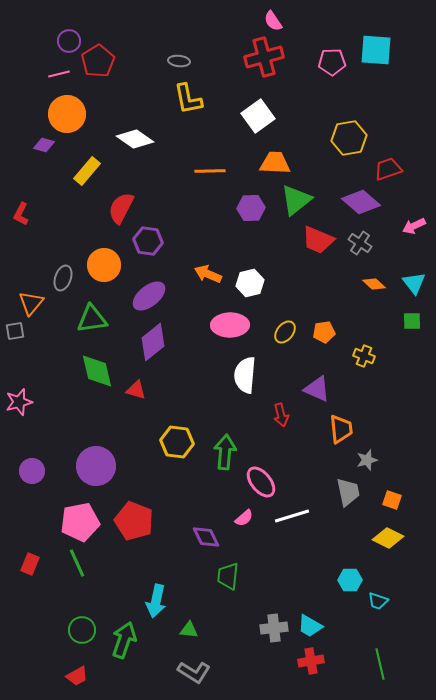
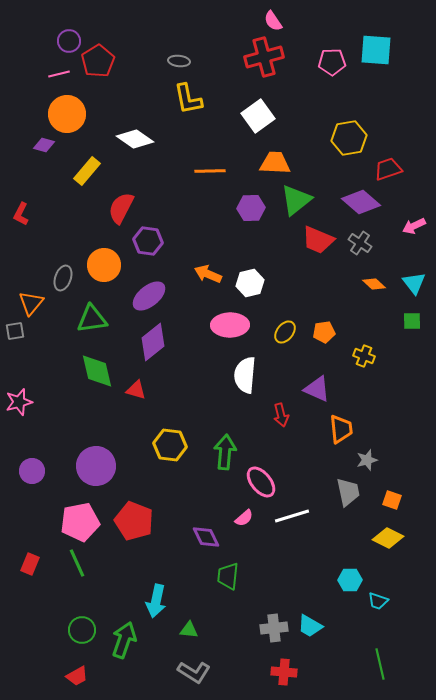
yellow hexagon at (177, 442): moved 7 px left, 3 px down
red cross at (311, 661): moved 27 px left, 11 px down; rotated 15 degrees clockwise
